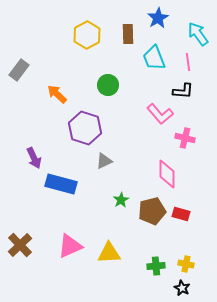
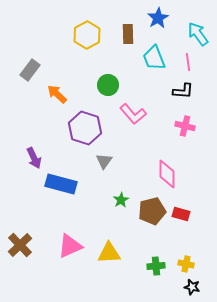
gray rectangle: moved 11 px right
pink L-shape: moved 27 px left
pink cross: moved 12 px up
gray triangle: rotated 30 degrees counterclockwise
black star: moved 10 px right, 1 px up; rotated 14 degrees counterclockwise
